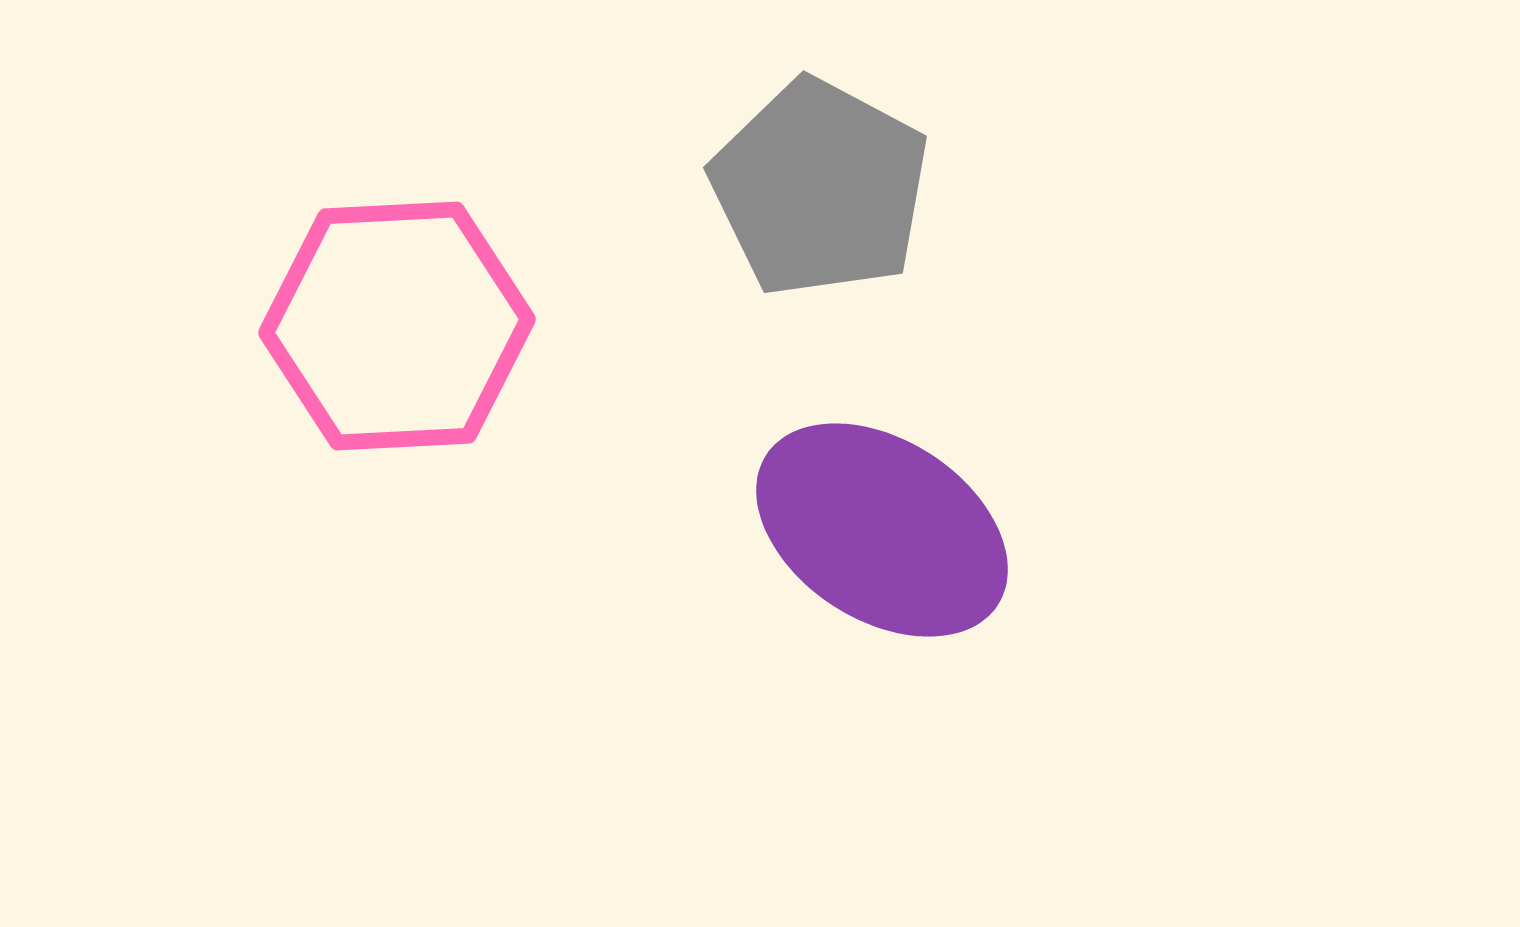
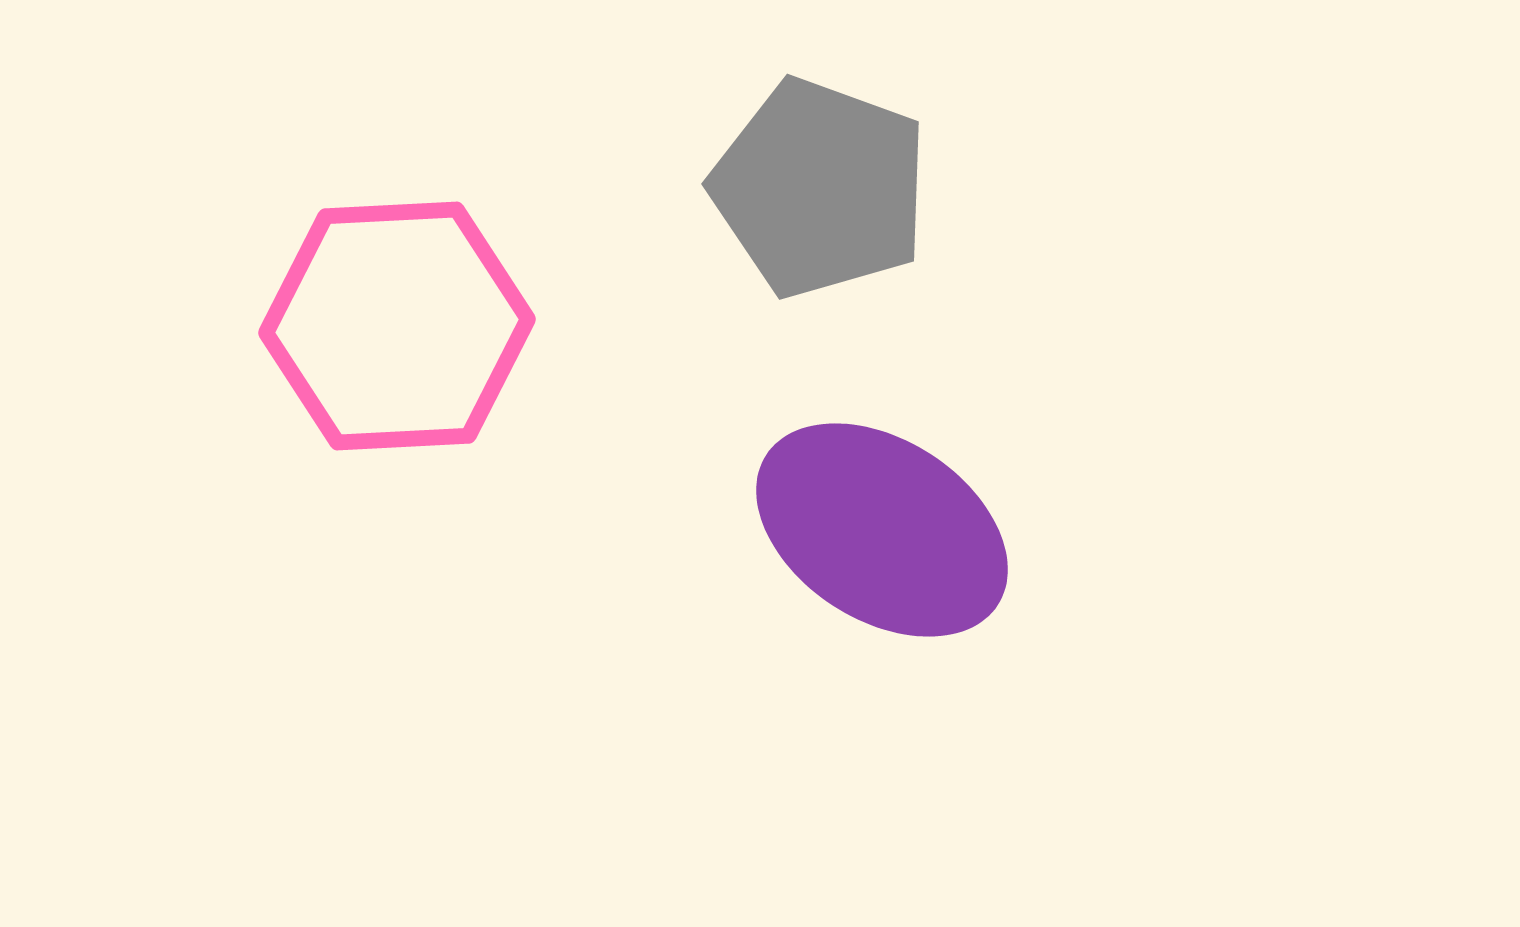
gray pentagon: rotated 8 degrees counterclockwise
